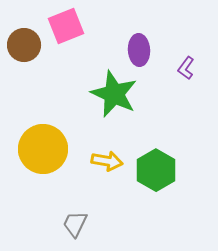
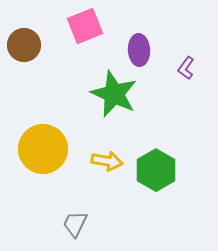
pink square: moved 19 px right
